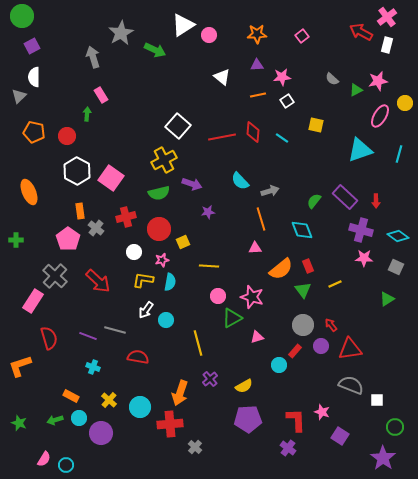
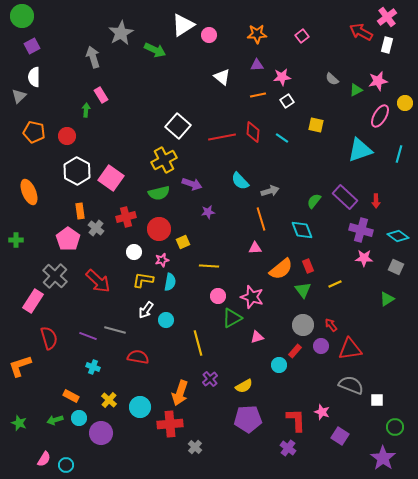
green arrow at (87, 114): moved 1 px left, 4 px up
